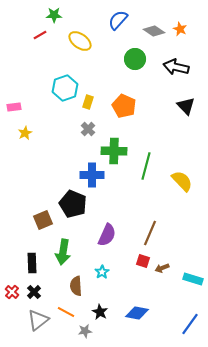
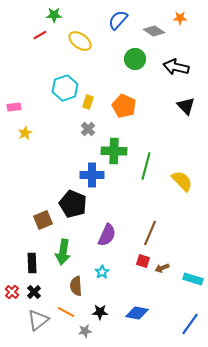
orange star: moved 11 px up; rotated 24 degrees counterclockwise
black star: rotated 28 degrees counterclockwise
